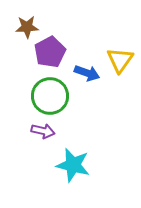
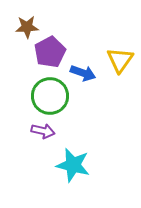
blue arrow: moved 4 px left
